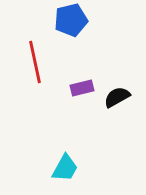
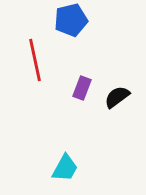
red line: moved 2 px up
purple rectangle: rotated 55 degrees counterclockwise
black semicircle: rotated 8 degrees counterclockwise
